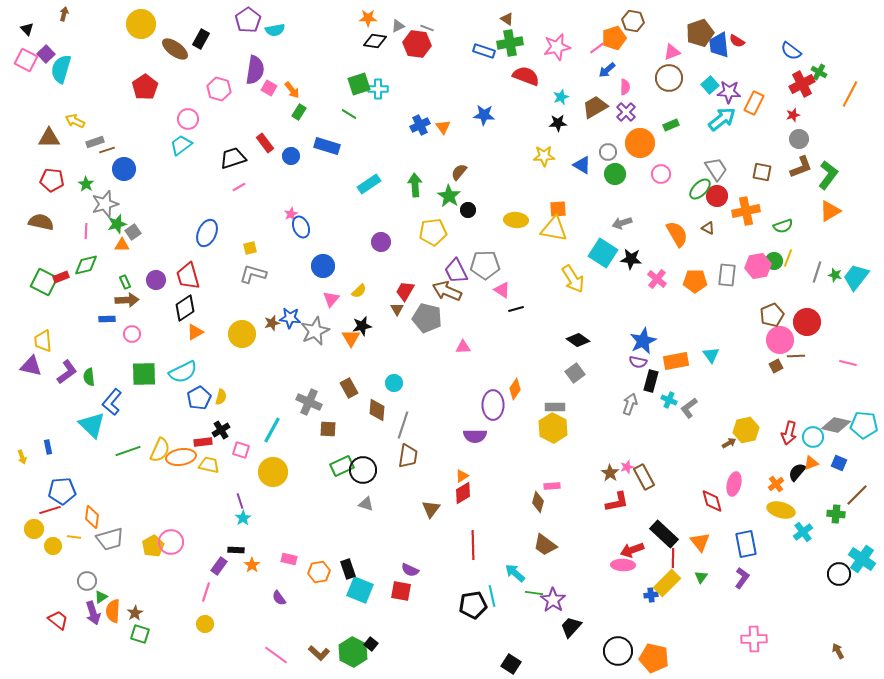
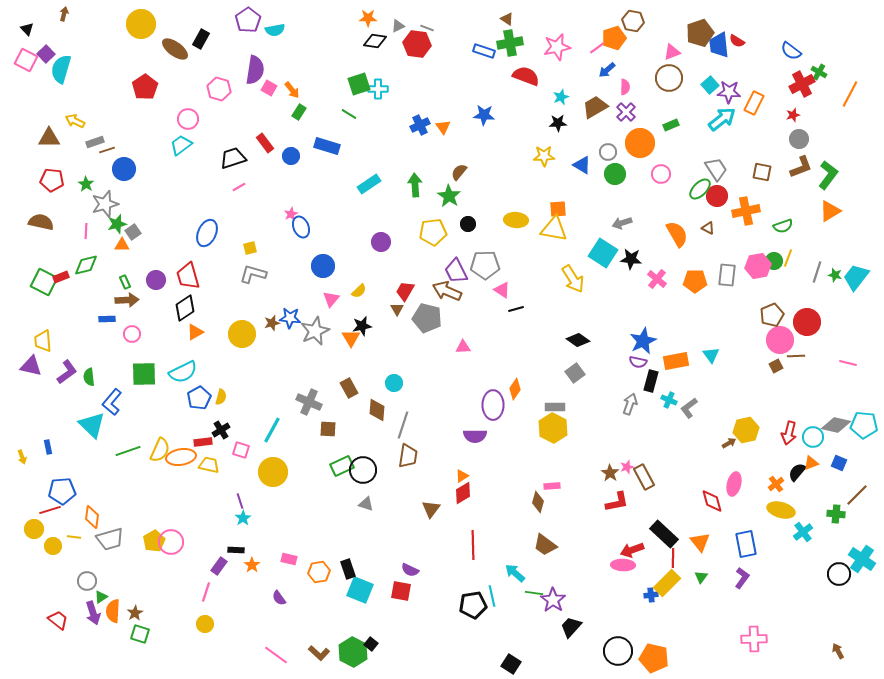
black circle at (468, 210): moved 14 px down
yellow pentagon at (153, 546): moved 1 px right, 5 px up
